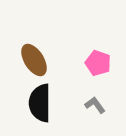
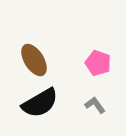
black semicircle: rotated 120 degrees counterclockwise
